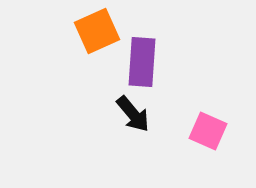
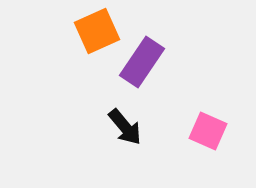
purple rectangle: rotated 30 degrees clockwise
black arrow: moved 8 px left, 13 px down
